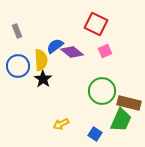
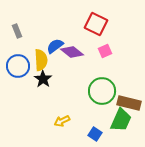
yellow arrow: moved 1 px right, 3 px up
